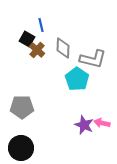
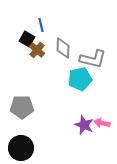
cyan pentagon: moved 3 px right; rotated 25 degrees clockwise
